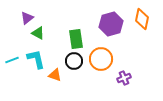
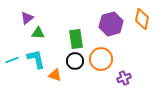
green triangle: rotated 24 degrees counterclockwise
black circle: moved 1 px right
